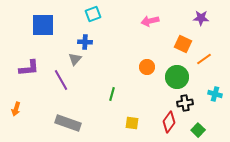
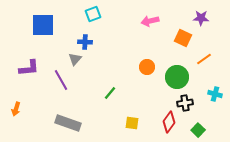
orange square: moved 6 px up
green line: moved 2 px left, 1 px up; rotated 24 degrees clockwise
